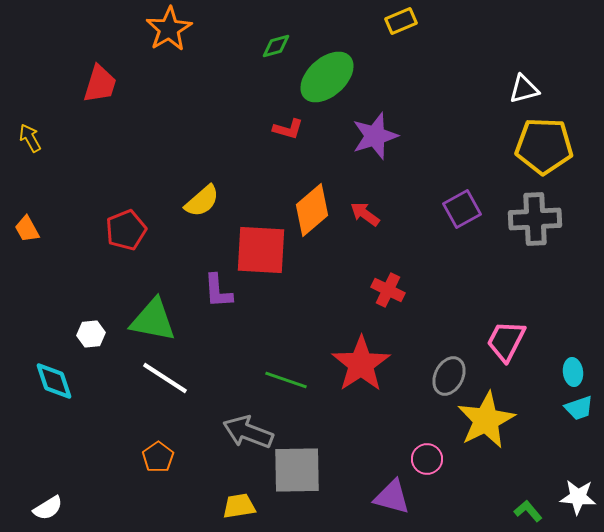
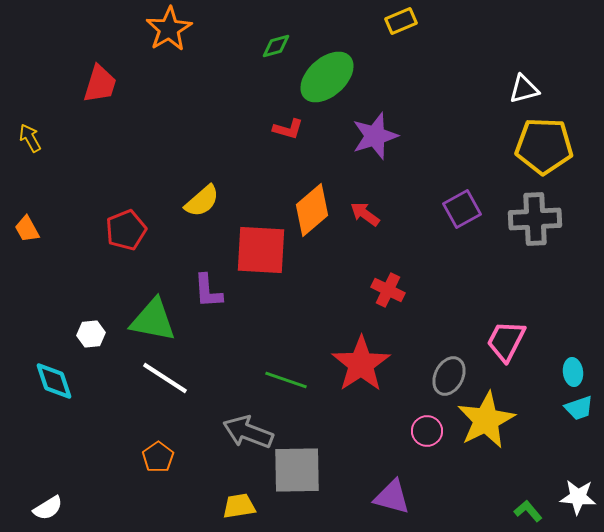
purple L-shape: moved 10 px left
pink circle: moved 28 px up
